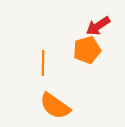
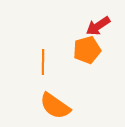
orange line: moved 1 px up
